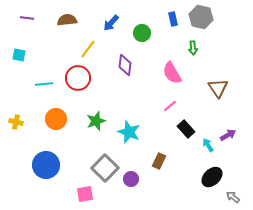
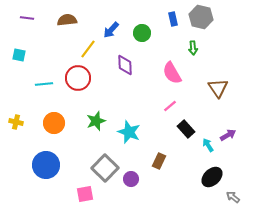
blue arrow: moved 7 px down
purple diamond: rotated 10 degrees counterclockwise
orange circle: moved 2 px left, 4 px down
